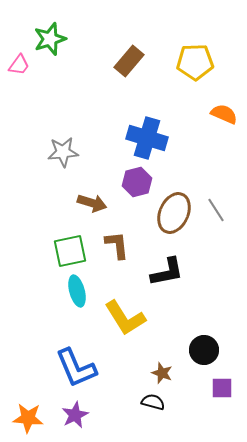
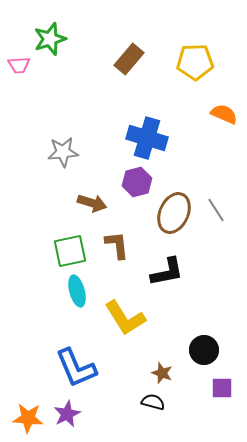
brown rectangle: moved 2 px up
pink trapezoid: rotated 50 degrees clockwise
purple star: moved 8 px left, 1 px up
